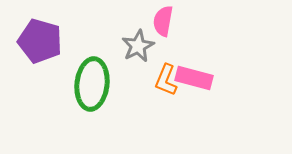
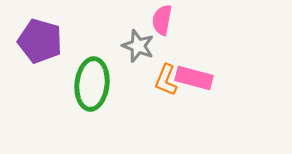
pink semicircle: moved 1 px left, 1 px up
gray star: rotated 24 degrees counterclockwise
